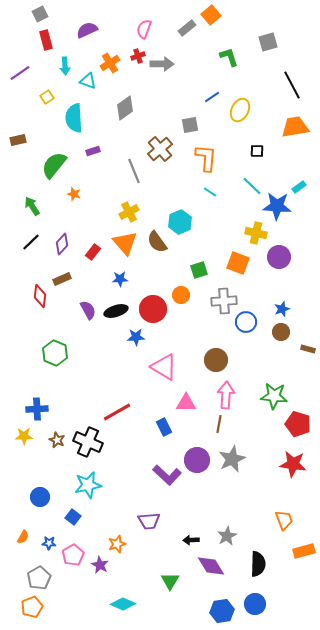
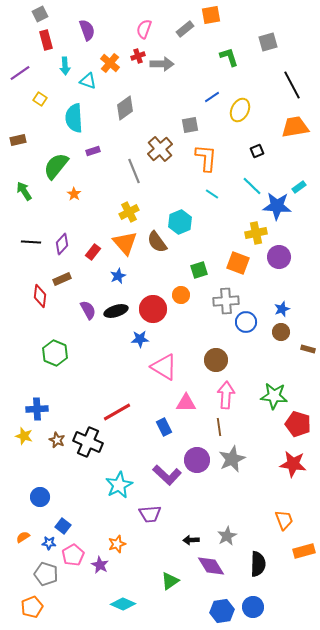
orange square at (211, 15): rotated 30 degrees clockwise
gray rectangle at (187, 28): moved 2 px left, 1 px down
purple semicircle at (87, 30): rotated 95 degrees clockwise
orange cross at (110, 63): rotated 18 degrees counterclockwise
yellow square at (47, 97): moved 7 px left, 2 px down; rotated 24 degrees counterclockwise
black square at (257, 151): rotated 24 degrees counterclockwise
green semicircle at (54, 165): moved 2 px right, 1 px down
cyan line at (210, 192): moved 2 px right, 2 px down
orange star at (74, 194): rotated 16 degrees clockwise
green arrow at (32, 206): moved 8 px left, 15 px up
yellow cross at (256, 233): rotated 25 degrees counterclockwise
black line at (31, 242): rotated 48 degrees clockwise
blue star at (120, 279): moved 2 px left, 3 px up; rotated 21 degrees counterclockwise
gray cross at (224, 301): moved 2 px right
blue star at (136, 337): moved 4 px right, 2 px down
brown line at (219, 424): moved 3 px down; rotated 18 degrees counterclockwise
yellow star at (24, 436): rotated 18 degrees clockwise
cyan star at (88, 485): moved 31 px right; rotated 16 degrees counterclockwise
blue square at (73, 517): moved 10 px left, 9 px down
purple trapezoid at (149, 521): moved 1 px right, 7 px up
orange semicircle at (23, 537): rotated 152 degrees counterclockwise
gray pentagon at (39, 578): moved 7 px right, 4 px up; rotated 25 degrees counterclockwise
green triangle at (170, 581): rotated 24 degrees clockwise
blue circle at (255, 604): moved 2 px left, 3 px down
